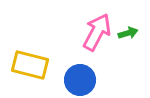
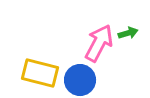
pink arrow: moved 2 px right, 11 px down
yellow rectangle: moved 10 px right, 8 px down
